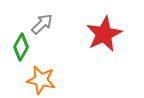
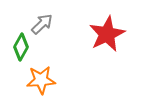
red star: moved 3 px right
orange star: rotated 16 degrees counterclockwise
